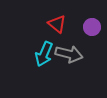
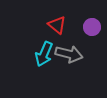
red triangle: moved 1 px down
